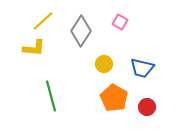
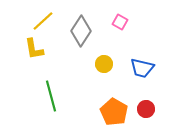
yellow L-shape: moved 1 px down; rotated 75 degrees clockwise
orange pentagon: moved 14 px down
red circle: moved 1 px left, 2 px down
